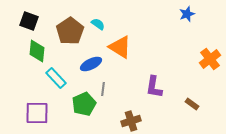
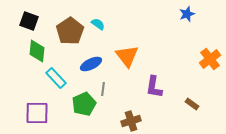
orange triangle: moved 7 px right, 9 px down; rotated 20 degrees clockwise
